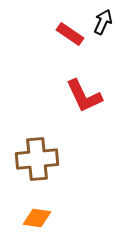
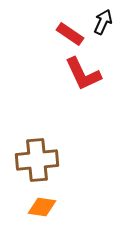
red L-shape: moved 1 px left, 22 px up
brown cross: moved 1 px down
orange diamond: moved 5 px right, 11 px up
